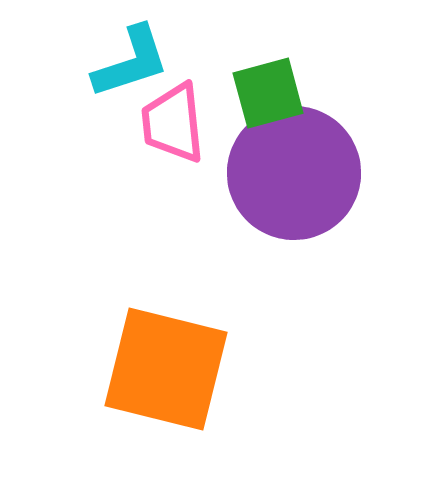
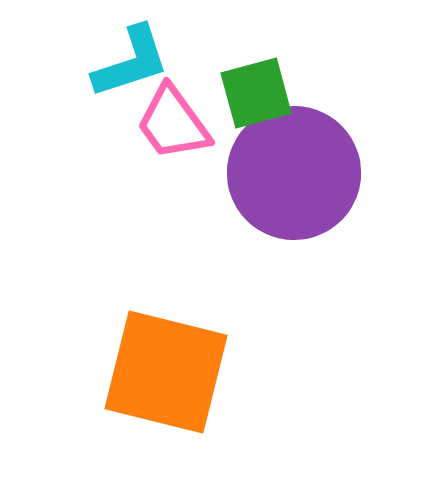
green square: moved 12 px left
pink trapezoid: rotated 30 degrees counterclockwise
orange square: moved 3 px down
